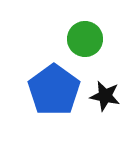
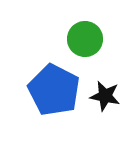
blue pentagon: rotated 9 degrees counterclockwise
